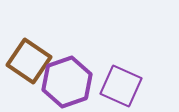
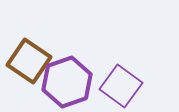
purple square: rotated 12 degrees clockwise
